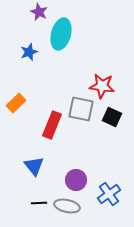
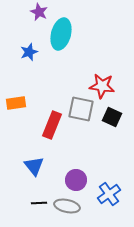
orange rectangle: rotated 36 degrees clockwise
